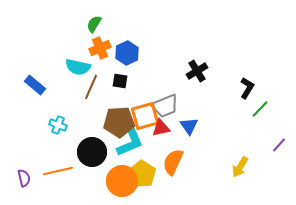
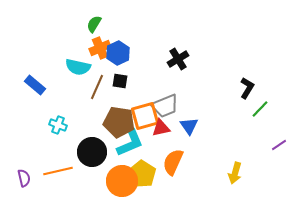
blue hexagon: moved 9 px left
black cross: moved 19 px left, 12 px up
brown line: moved 6 px right
brown pentagon: rotated 12 degrees clockwise
purple line: rotated 14 degrees clockwise
yellow arrow: moved 5 px left, 6 px down; rotated 15 degrees counterclockwise
